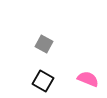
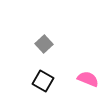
gray square: rotated 18 degrees clockwise
